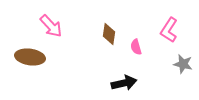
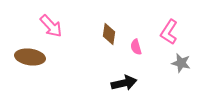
pink L-shape: moved 2 px down
gray star: moved 2 px left, 1 px up
